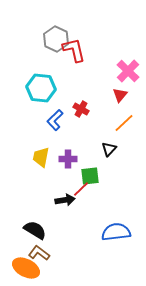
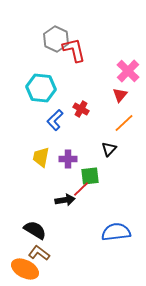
orange ellipse: moved 1 px left, 1 px down
